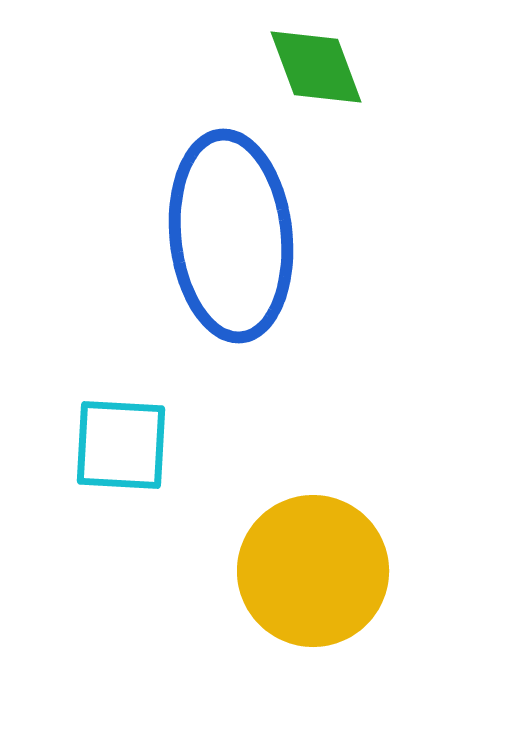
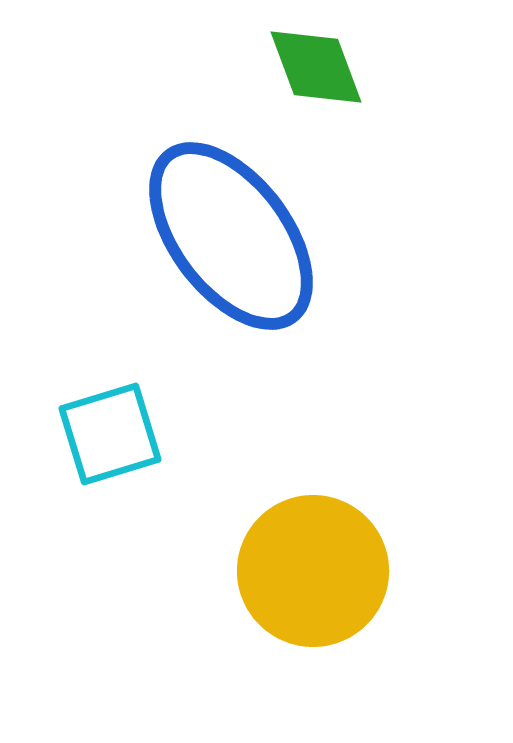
blue ellipse: rotated 31 degrees counterclockwise
cyan square: moved 11 px left, 11 px up; rotated 20 degrees counterclockwise
